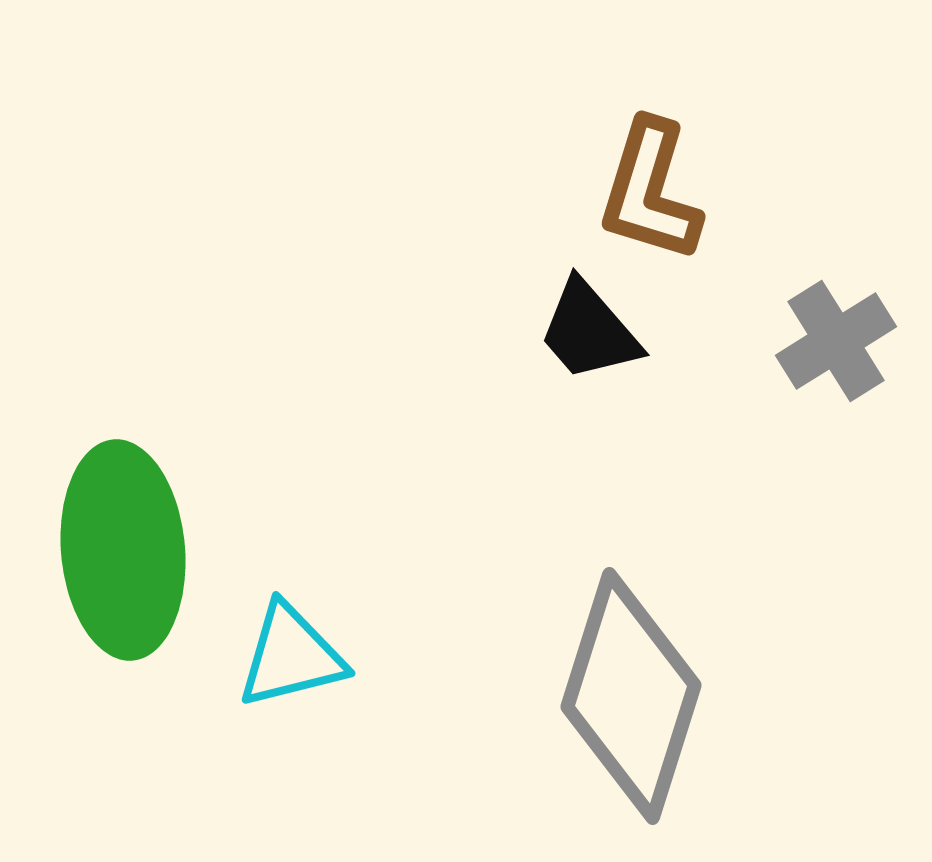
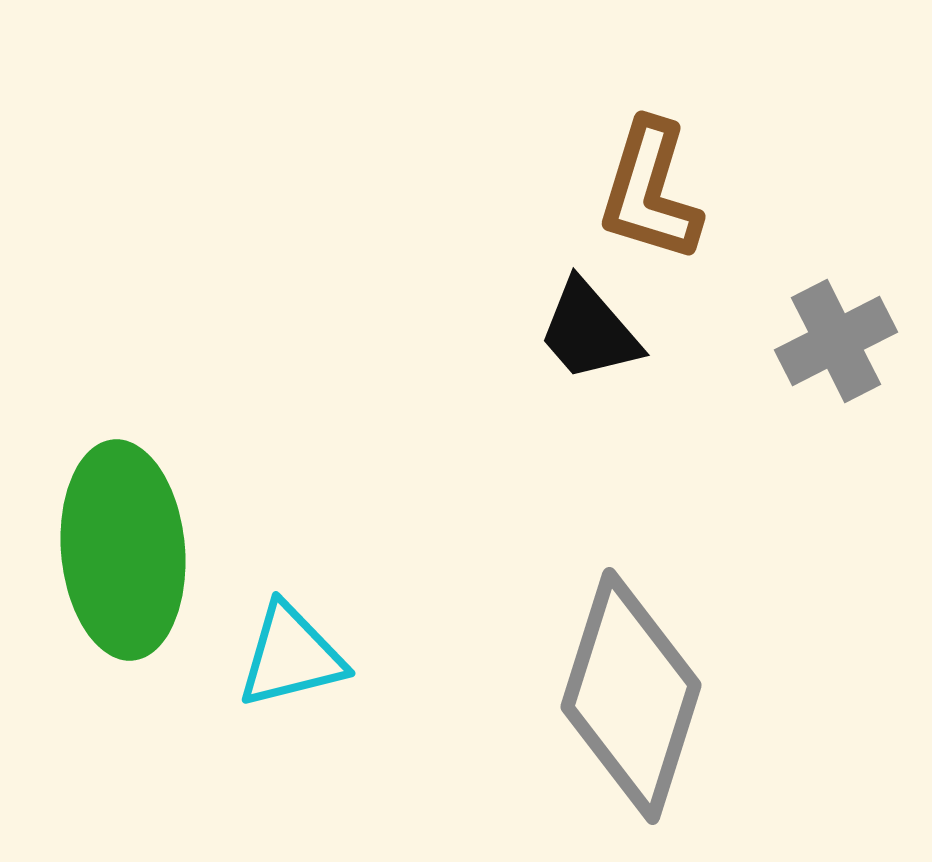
gray cross: rotated 5 degrees clockwise
